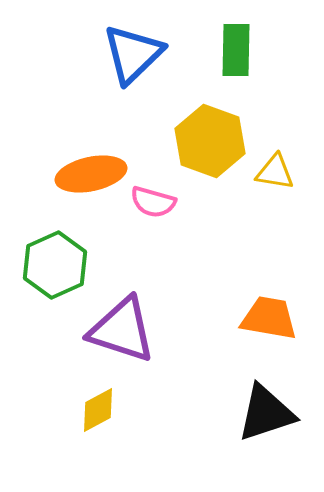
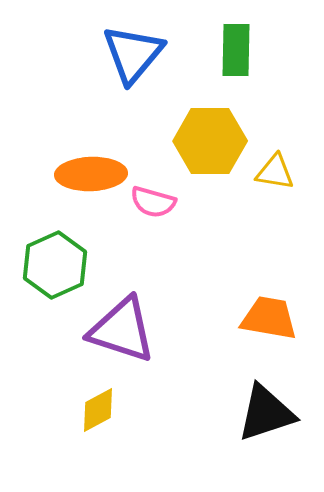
blue triangle: rotated 6 degrees counterclockwise
yellow hexagon: rotated 20 degrees counterclockwise
orange ellipse: rotated 10 degrees clockwise
